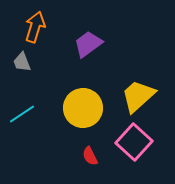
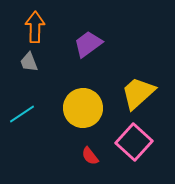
orange arrow: rotated 16 degrees counterclockwise
gray trapezoid: moved 7 px right
yellow trapezoid: moved 3 px up
red semicircle: rotated 12 degrees counterclockwise
